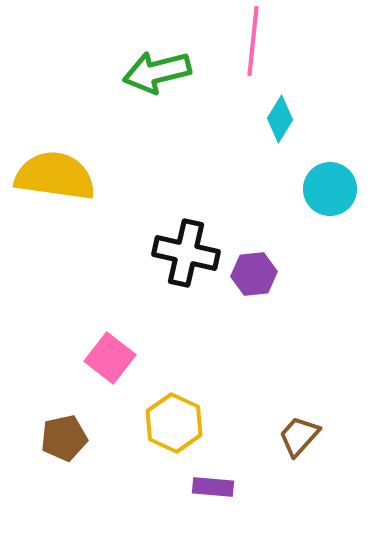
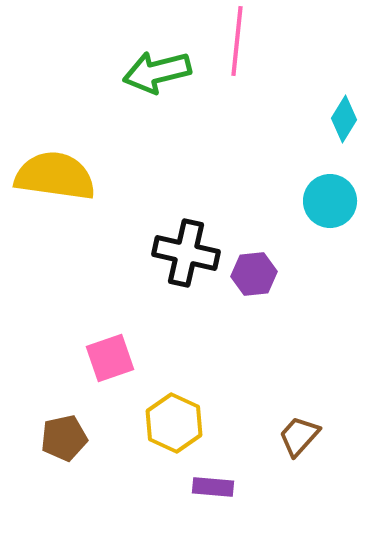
pink line: moved 16 px left
cyan diamond: moved 64 px right
cyan circle: moved 12 px down
pink square: rotated 33 degrees clockwise
